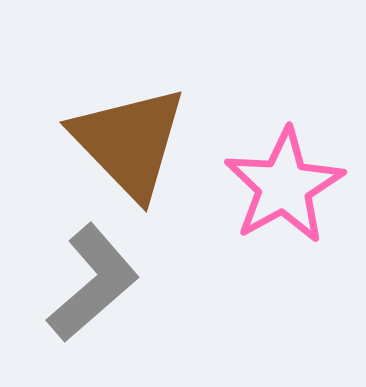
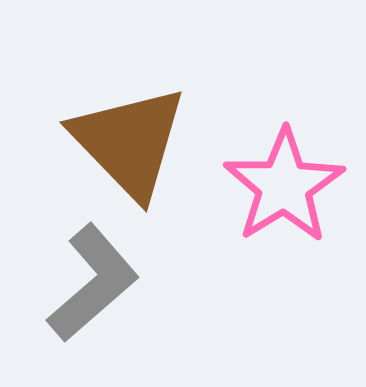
pink star: rotated 3 degrees counterclockwise
